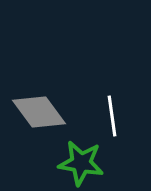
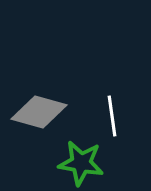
gray diamond: rotated 38 degrees counterclockwise
